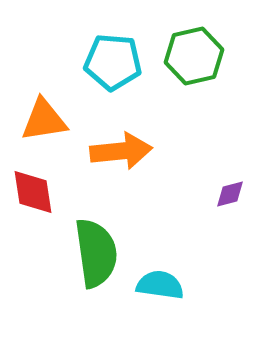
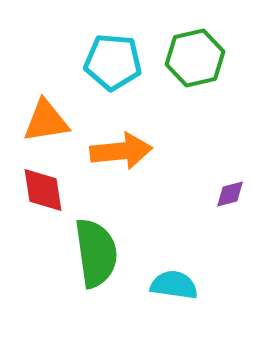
green hexagon: moved 1 px right, 2 px down
orange triangle: moved 2 px right, 1 px down
red diamond: moved 10 px right, 2 px up
cyan semicircle: moved 14 px right
